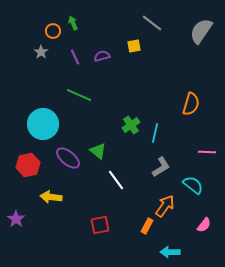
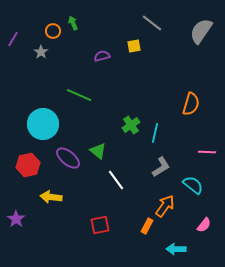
purple line: moved 62 px left, 18 px up; rotated 56 degrees clockwise
cyan arrow: moved 6 px right, 3 px up
